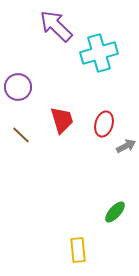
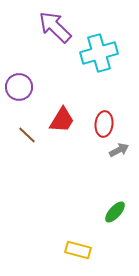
purple arrow: moved 1 px left, 1 px down
purple circle: moved 1 px right
red trapezoid: rotated 48 degrees clockwise
red ellipse: rotated 10 degrees counterclockwise
brown line: moved 6 px right
gray arrow: moved 7 px left, 4 px down
yellow rectangle: rotated 70 degrees counterclockwise
